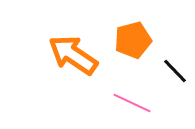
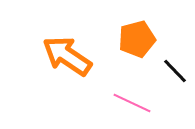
orange pentagon: moved 4 px right, 1 px up
orange arrow: moved 6 px left, 1 px down
